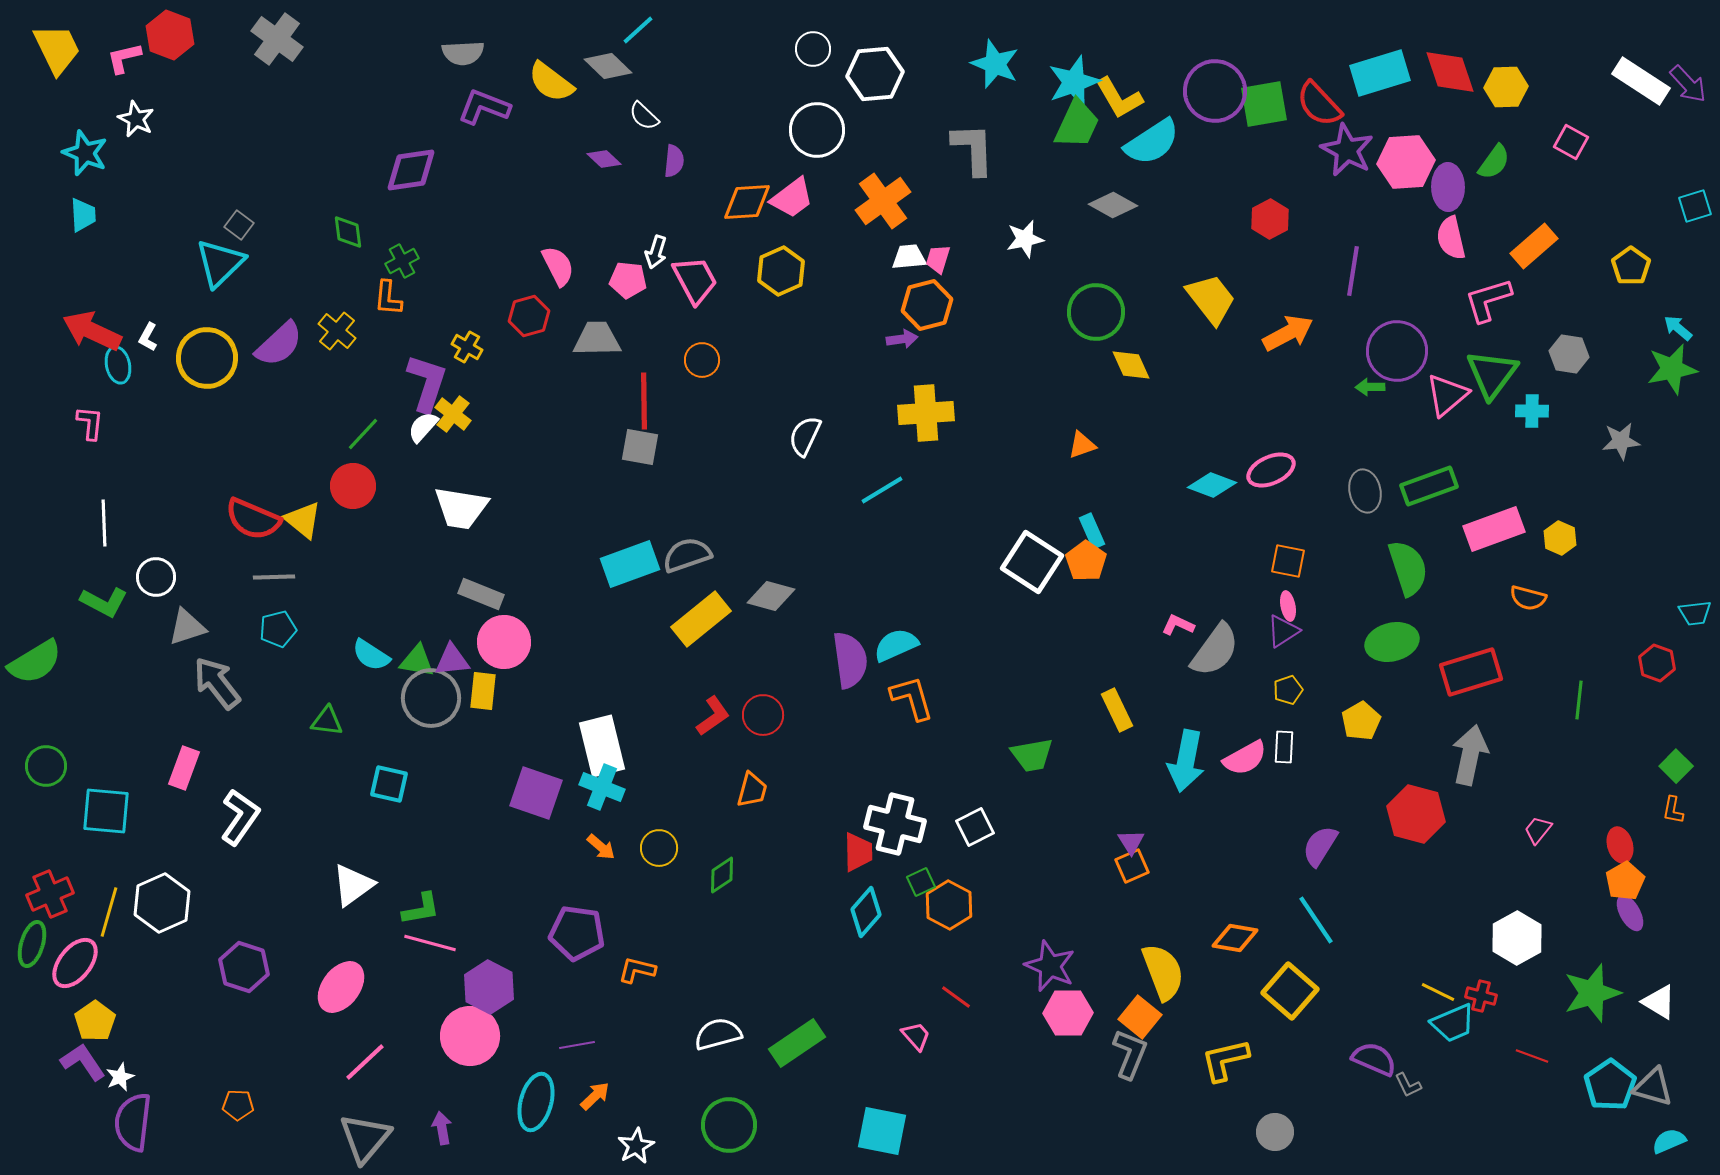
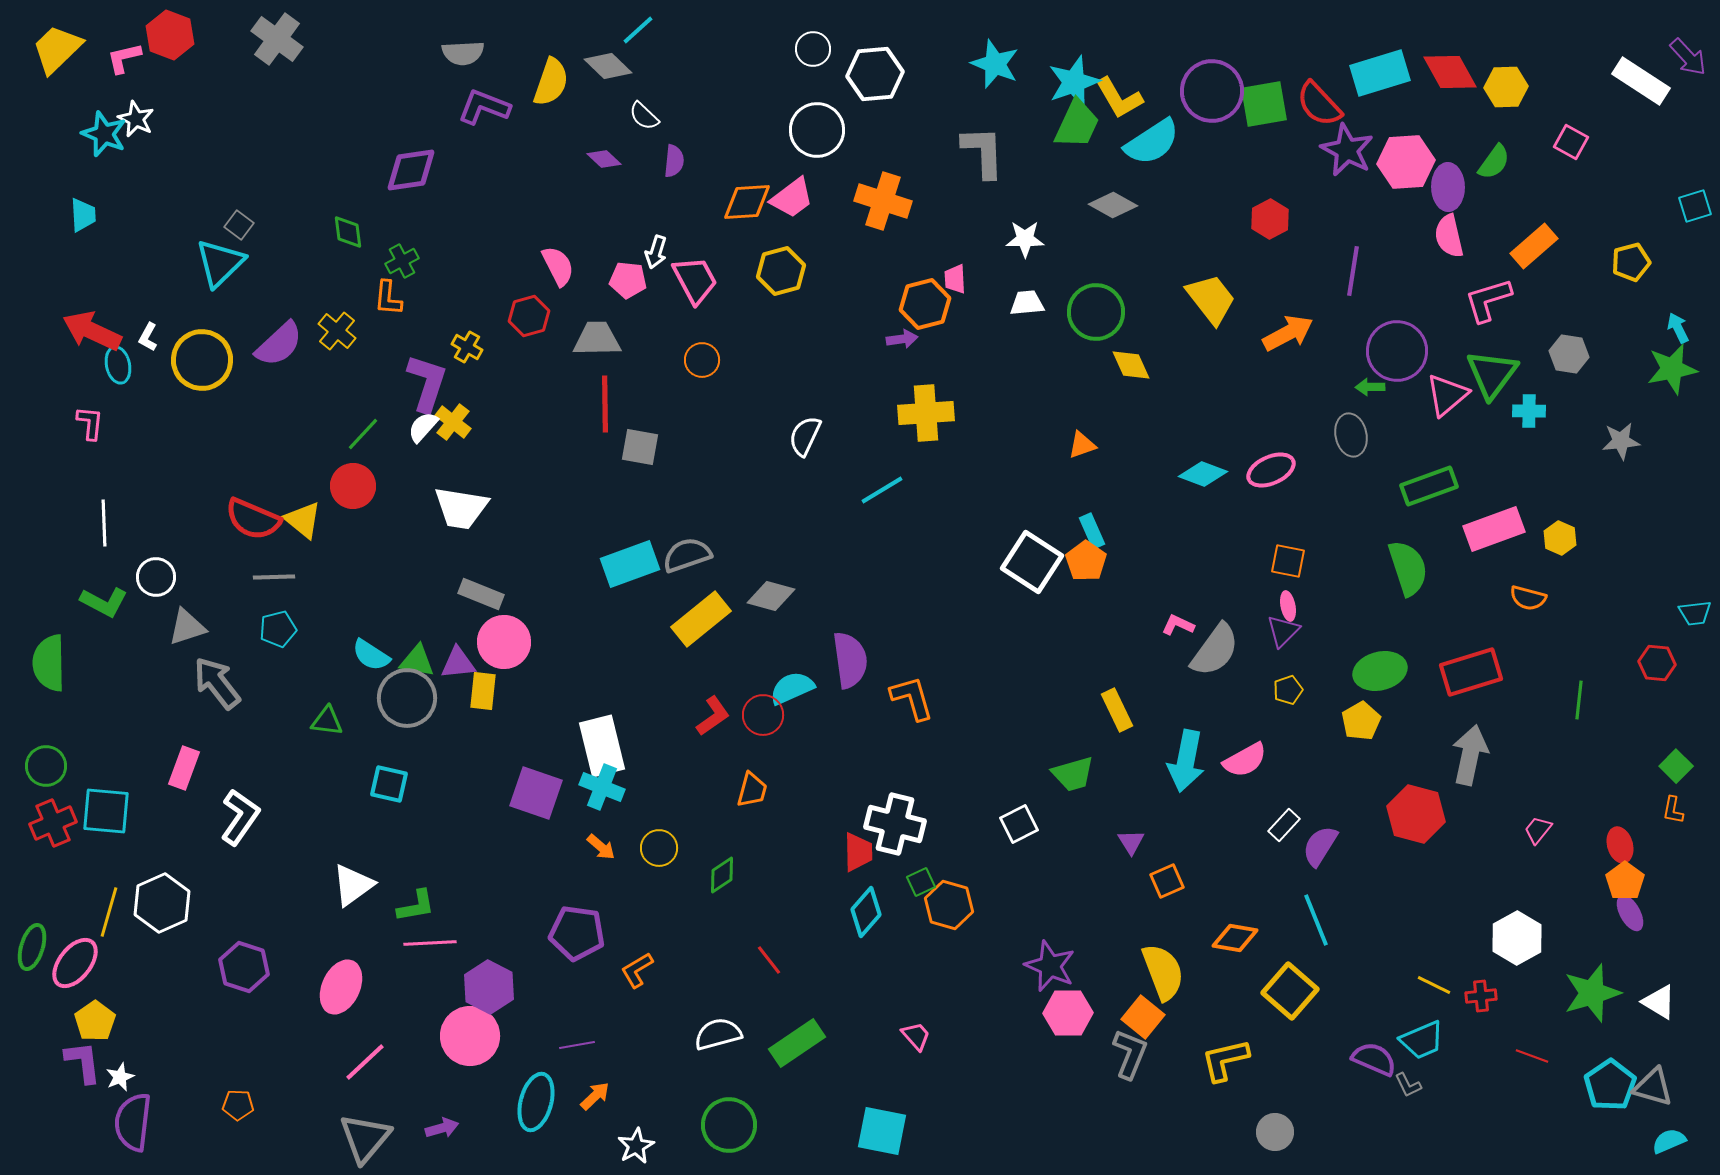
yellow trapezoid at (57, 49): rotated 108 degrees counterclockwise
red diamond at (1450, 72): rotated 10 degrees counterclockwise
yellow semicircle at (551, 82): rotated 108 degrees counterclockwise
purple arrow at (1688, 84): moved 27 px up
purple circle at (1215, 91): moved 3 px left
gray L-shape at (973, 149): moved 10 px right, 3 px down
cyan star at (85, 153): moved 19 px right, 19 px up
orange cross at (883, 201): rotated 36 degrees counterclockwise
pink semicircle at (1451, 238): moved 2 px left, 2 px up
white star at (1025, 239): rotated 12 degrees clockwise
white trapezoid at (909, 257): moved 118 px right, 46 px down
pink trapezoid at (938, 259): moved 17 px right, 20 px down; rotated 20 degrees counterclockwise
yellow pentagon at (1631, 266): moved 4 px up; rotated 21 degrees clockwise
yellow hexagon at (781, 271): rotated 9 degrees clockwise
orange hexagon at (927, 305): moved 2 px left, 1 px up
cyan arrow at (1678, 328): rotated 24 degrees clockwise
yellow circle at (207, 358): moved 5 px left, 2 px down
red line at (644, 401): moved 39 px left, 3 px down
cyan cross at (1532, 411): moved 3 px left
yellow cross at (453, 414): moved 8 px down
cyan diamond at (1212, 485): moved 9 px left, 11 px up
gray ellipse at (1365, 491): moved 14 px left, 56 px up
purple triangle at (1283, 631): rotated 12 degrees counterclockwise
green ellipse at (1392, 642): moved 12 px left, 29 px down
cyan semicircle at (896, 645): moved 104 px left, 43 px down
purple triangle at (452, 660): moved 6 px right, 3 px down
green semicircle at (35, 662): moved 14 px right, 1 px down; rotated 120 degrees clockwise
red hexagon at (1657, 663): rotated 15 degrees counterclockwise
gray circle at (431, 698): moved 24 px left
white rectangle at (1284, 747): moved 78 px down; rotated 40 degrees clockwise
green trapezoid at (1032, 755): moved 41 px right, 19 px down; rotated 6 degrees counterclockwise
pink semicircle at (1245, 758): moved 2 px down
white square at (975, 827): moved 44 px right, 3 px up
orange square at (1132, 866): moved 35 px right, 15 px down
orange pentagon at (1625, 881): rotated 6 degrees counterclockwise
red cross at (50, 894): moved 3 px right, 71 px up
orange hexagon at (949, 905): rotated 12 degrees counterclockwise
green L-shape at (421, 909): moved 5 px left, 3 px up
cyan line at (1316, 920): rotated 12 degrees clockwise
pink line at (430, 943): rotated 18 degrees counterclockwise
green ellipse at (32, 944): moved 3 px down
orange L-shape at (637, 970): rotated 45 degrees counterclockwise
pink ellipse at (341, 987): rotated 12 degrees counterclockwise
yellow line at (1438, 992): moved 4 px left, 7 px up
red cross at (1481, 996): rotated 20 degrees counterclockwise
red line at (956, 997): moved 187 px left, 37 px up; rotated 16 degrees clockwise
orange square at (1140, 1017): moved 3 px right
cyan trapezoid at (1453, 1023): moved 31 px left, 17 px down
purple L-shape at (83, 1062): rotated 27 degrees clockwise
purple arrow at (442, 1128): rotated 84 degrees clockwise
